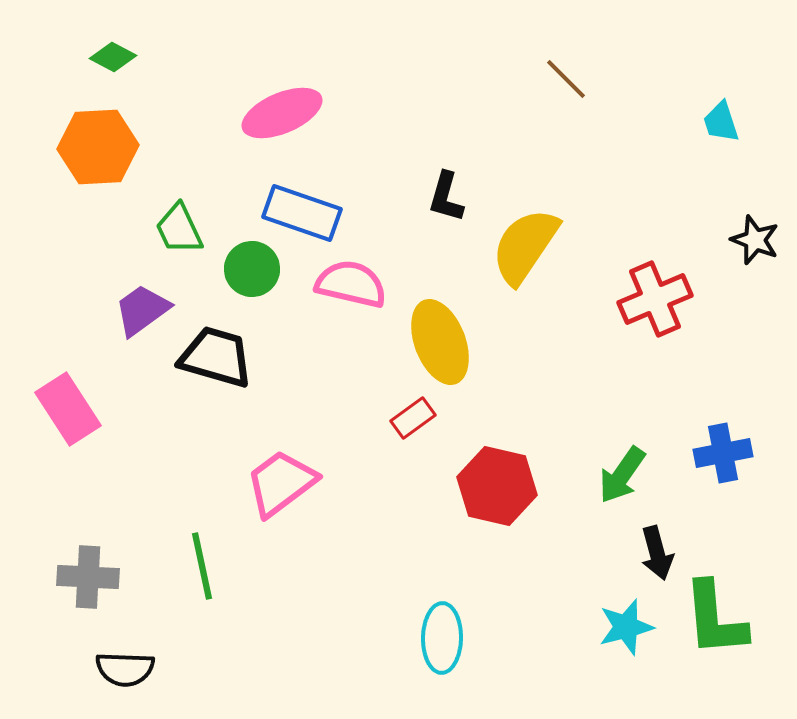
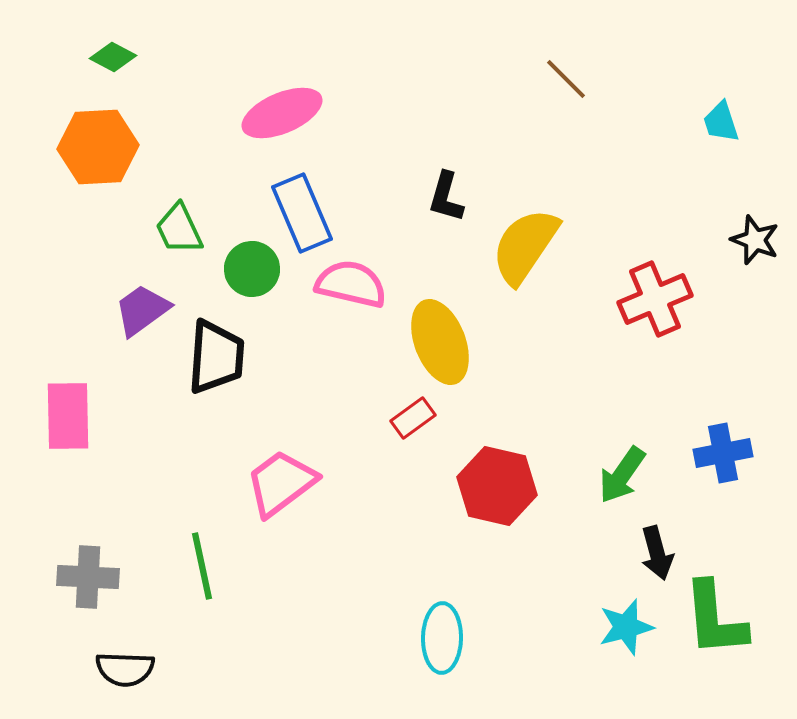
blue rectangle: rotated 48 degrees clockwise
black trapezoid: rotated 78 degrees clockwise
pink rectangle: moved 7 px down; rotated 32 degrees clockwise
